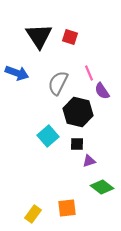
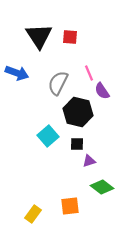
red square: rotated 14 degrees counterclockwise
orange square: moved 3 px right, 2 px up
